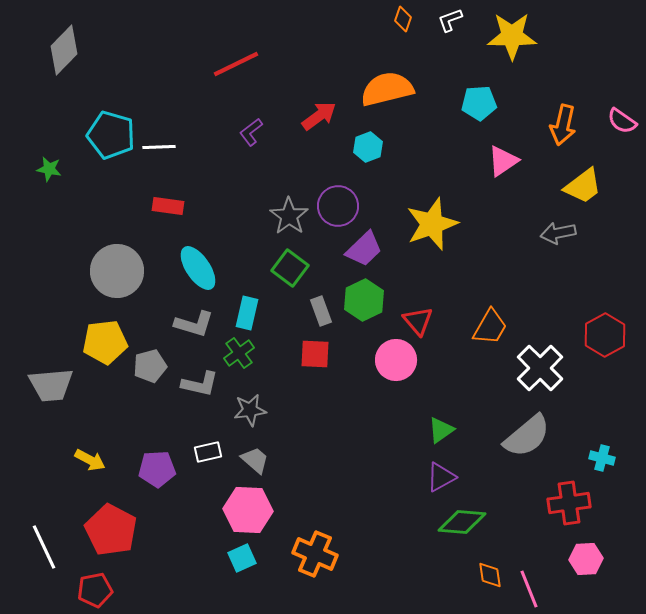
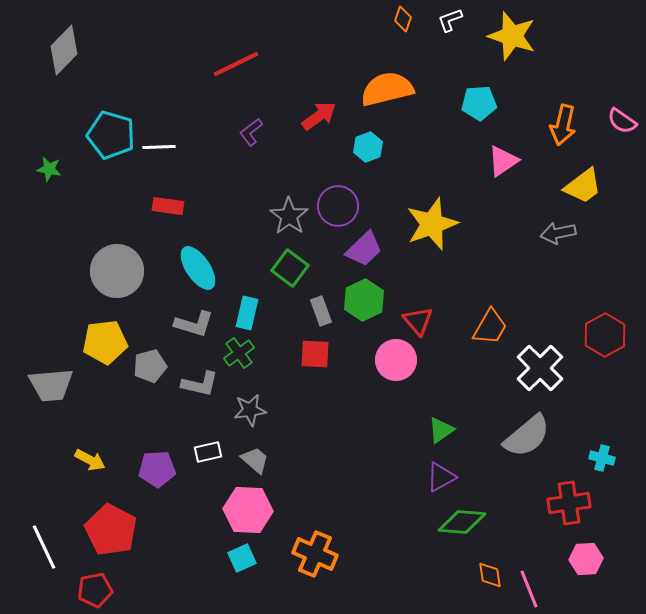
yellow star at (512, 36): rotated 18 degrees clockwise
